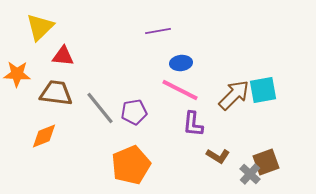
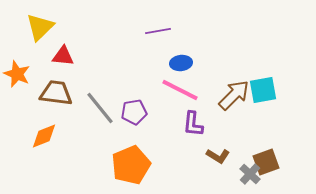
orange star: rotated 20 degrees clockwise
